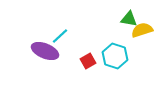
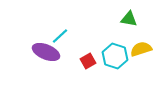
yellow semicircle: moved 1 px left, 19 px down
purple ellipse: moved 1 px right, 1 px down
